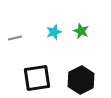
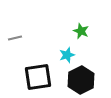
cyan star: moved 13 px right, 23 px down
black square: moved 1 px right, 1 px up
